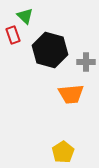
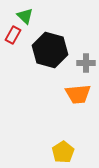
red rectangle: rotated 48 degrees clockwise
gray cross: moved 1 px down
orange trapezoid: moved 7 px right
